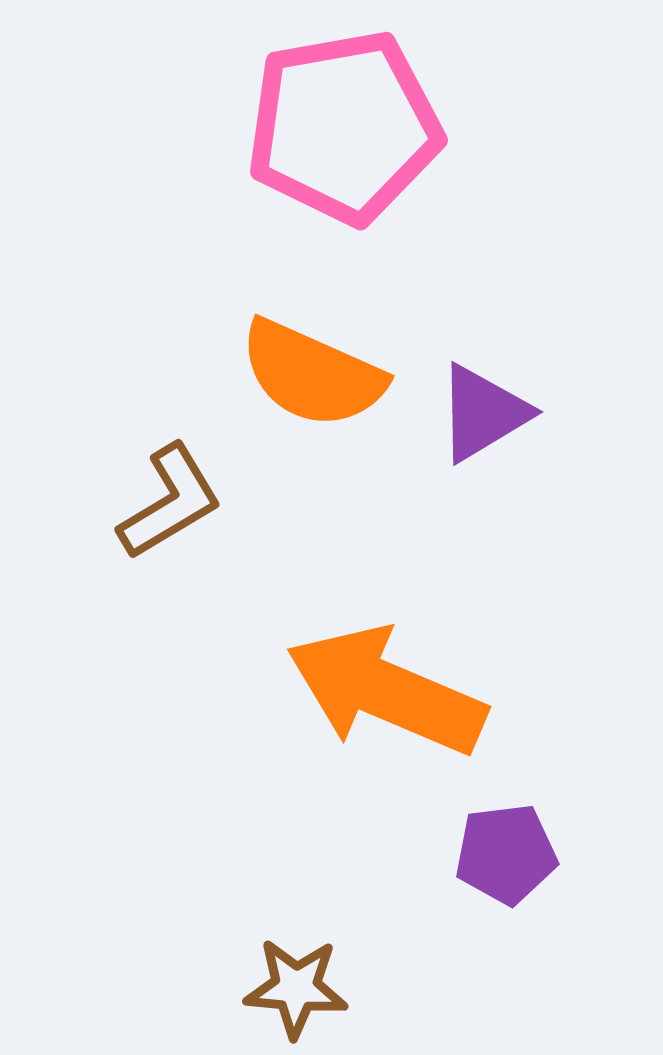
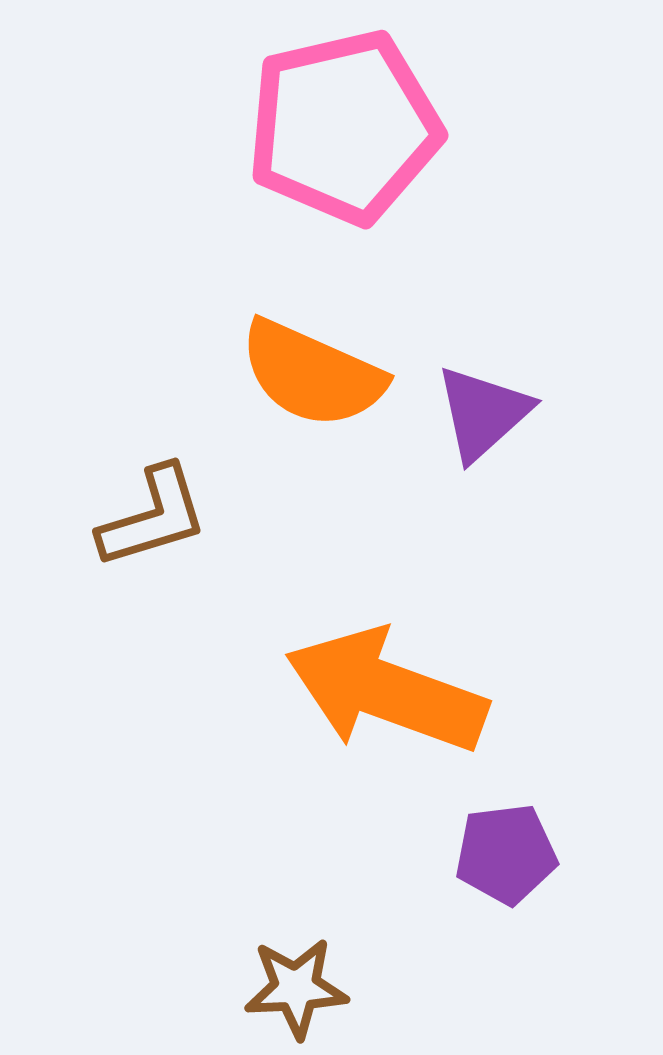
pink pentagon: rotated 3 degrees counterclockwise
purple triangle: rotated 11 degrees counterclockwise
brown L-shape: moved 17 px left, 15 px down; rotated 14 degrees clockwise
orange arrow: rotated 3 degrees counterclockwise
brown star: rotated 8 degrees counterclockwise
